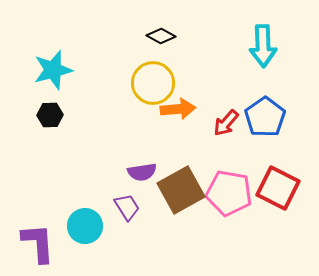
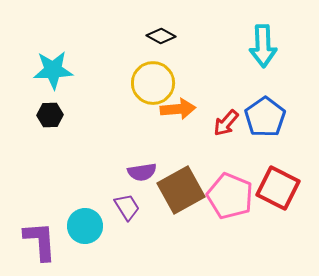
cyan star: rotated 12 degrees clockwise
pink pentagon: moved 1 px right, 3 px down; rotated 12 degrees clockwise
purple L-shape: moved 2 px right, 2 px up
